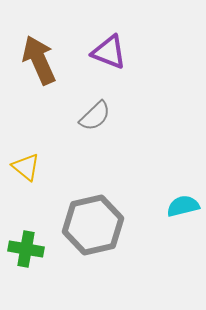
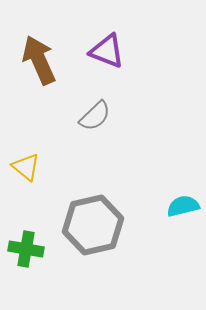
purple triangle: moved 2 px left, 1 px up
